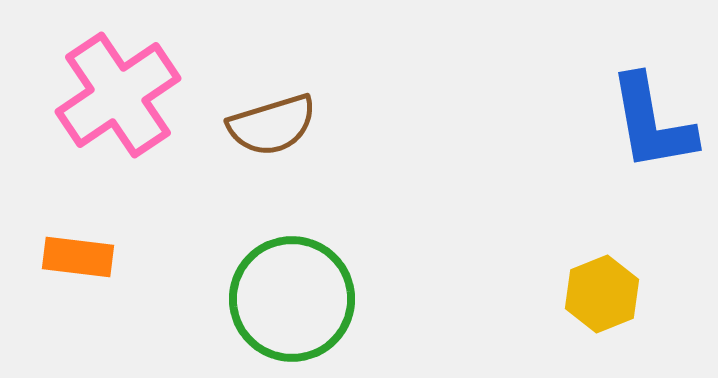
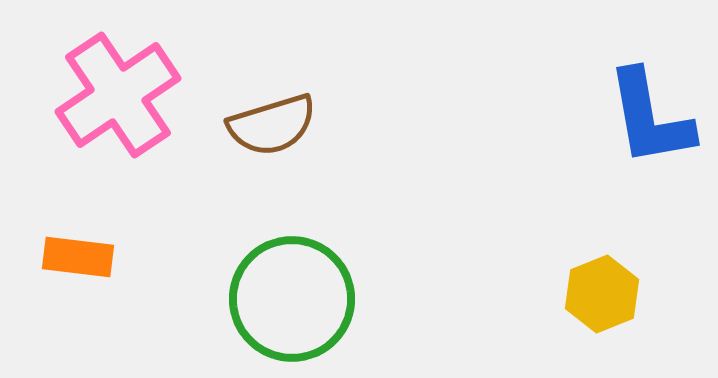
blue L-shape: moved 2 px left, 5 px up
